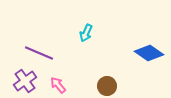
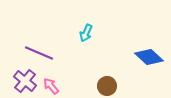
blue diamond: moved 4 px down; rotated 8 degrees clockwise
purple cross: rotated 15 degrees counterclockwise
pink arrow: moved 7 px left, 1 px down
